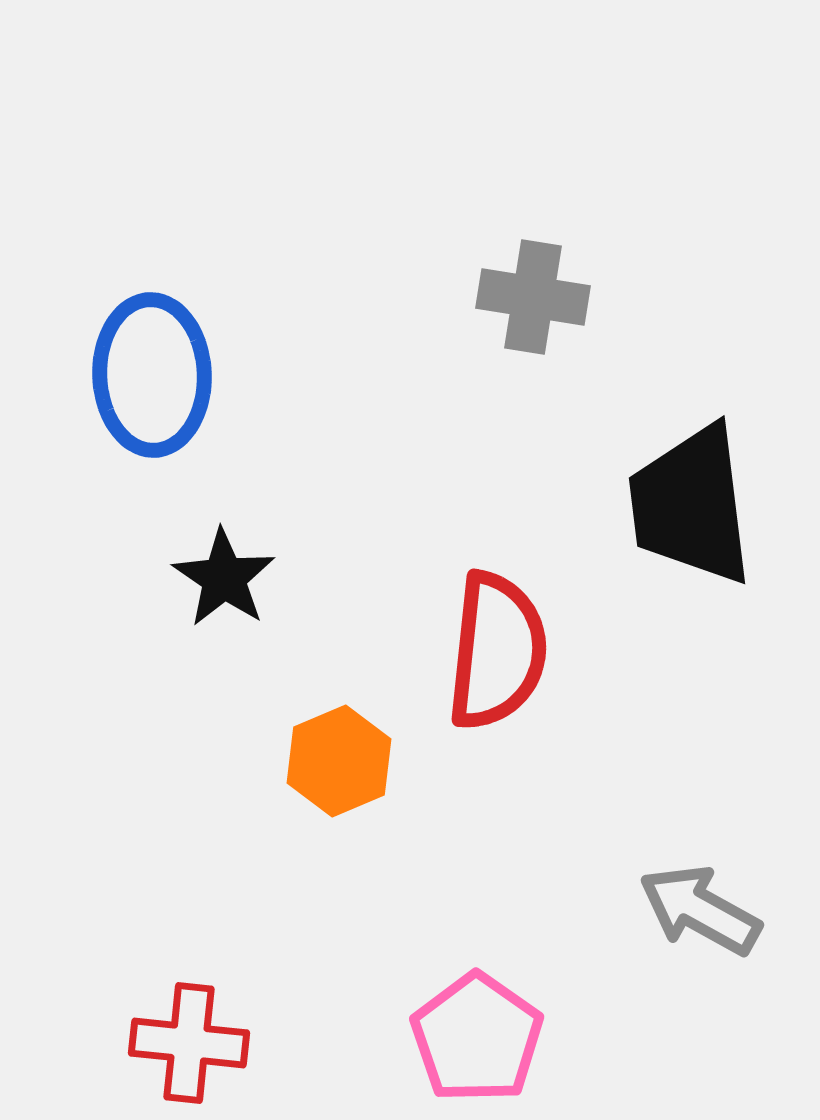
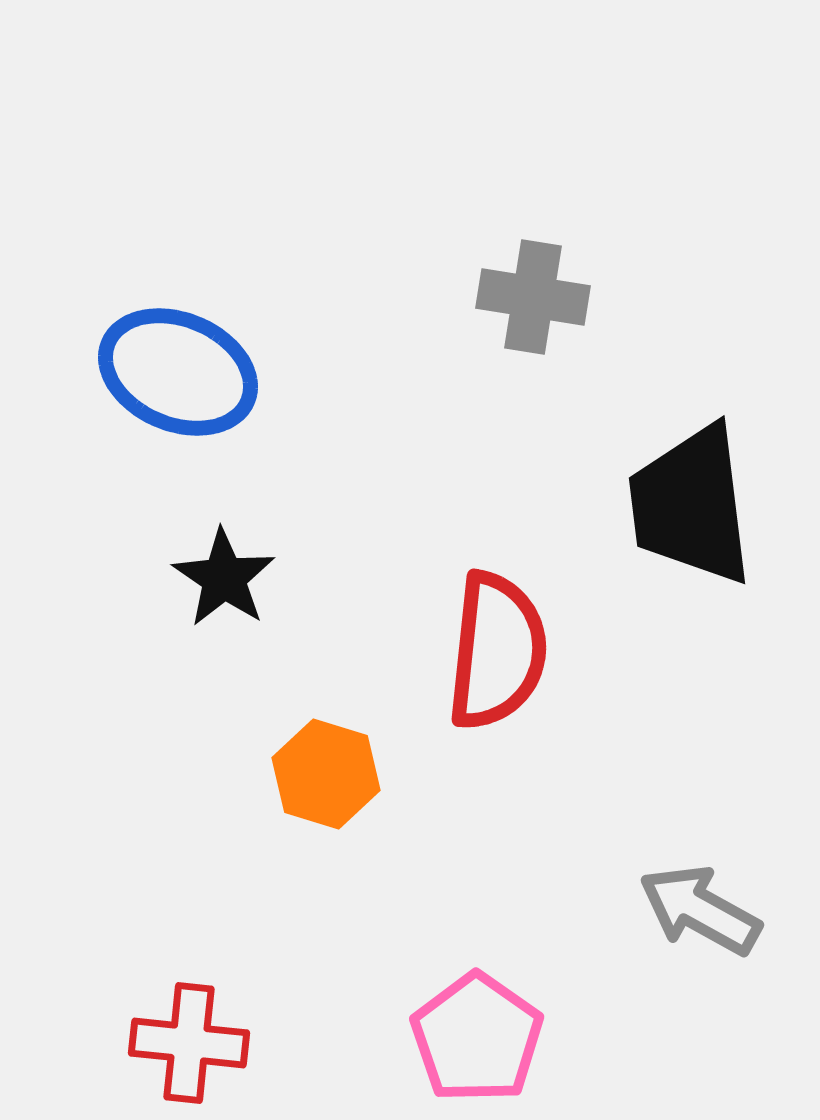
blue ellipse: moved 26 px right, 3 px up; rotated 65 degrees counterclockwise
orange hexagon: moved 13 px left, 13 px down; rotated 20 degrees counterclockwise
